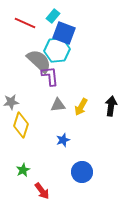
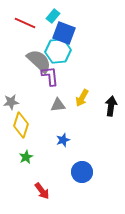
cyan hexagon: moved 1 px right, 1 px down
yellow arrow: moved 1 px right, 9 px up
green star: moved 3 px right, 13 px up
